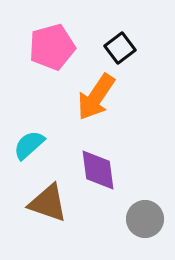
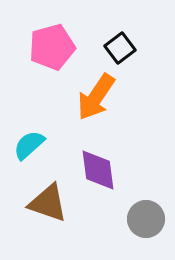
gray circle: moved 1 px right
